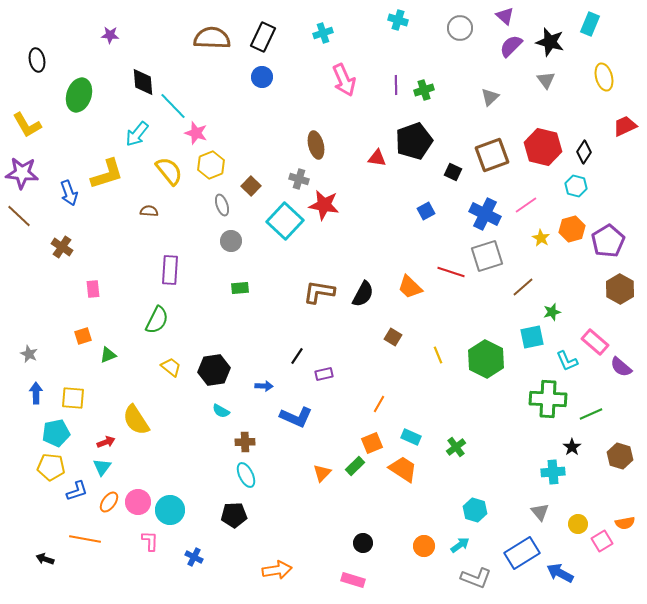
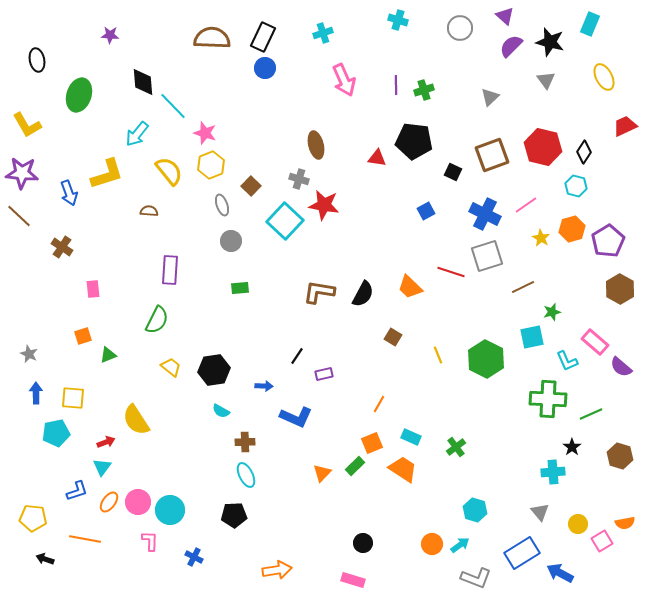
blue circle at (262, 77): moved 3 px right, 9 px up
yellow ellipse at (604, 77): rotated 12 degrees counterclockwise
pink star at (196, 133): moved 9 px right
black pentagon at (414, 141): rotated 27 degrees clockwise
brown line at (523, 287): rotated 15 degrees clockwise
yellow pentagon at (51, 467): moved 18 px left, 51 px down
orange circle at (424, 546): moved 8 px right, 2 px up
